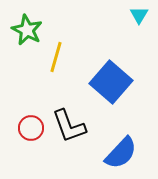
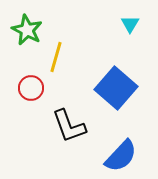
cyan triangle: moved 9 px left, 9 px down
blue square: moved 5 px right, 6 px down
red circle: moved 40 px up
blue semicircle: moved 3 px down
